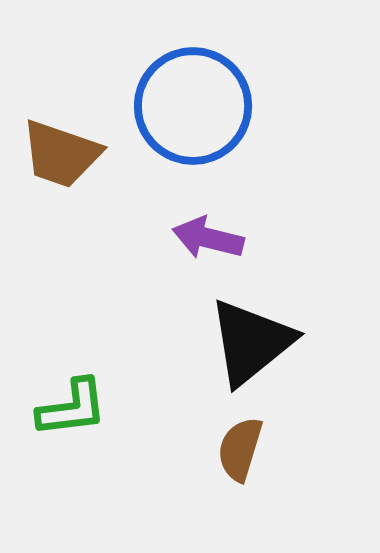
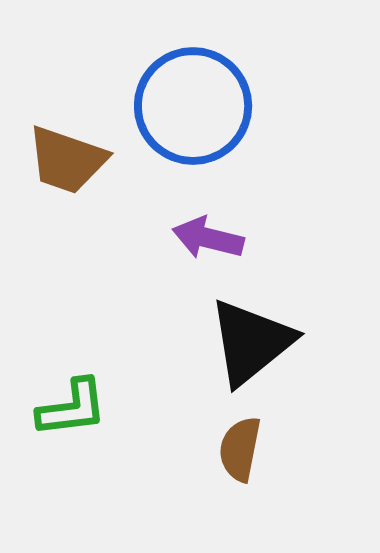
brown trapezoid: moved 6 px right, 6 px down
brown semicircle: rotated 6 degrees counterclockwise
